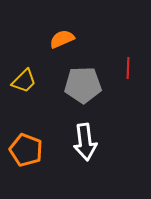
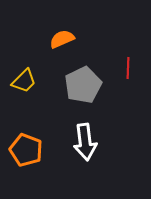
gray pentagon: rotated 24 degrees counterclockwise
